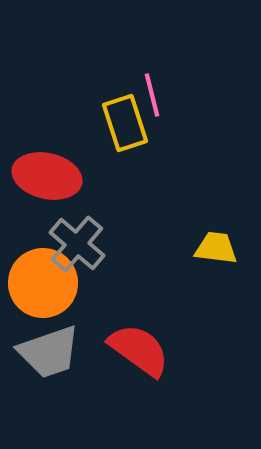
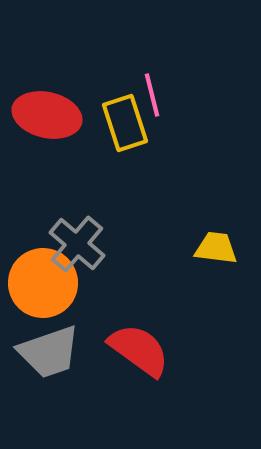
red ellipse: moved 61 px up
